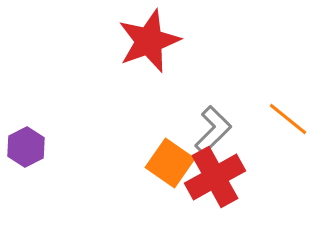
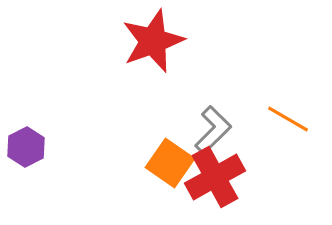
red star: moved 4 px right
orange line: rotated 9 degrees counterclockwise
